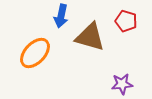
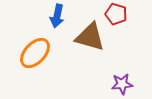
blue arrow: moved 4 px left
red pentagon: moved 10 px left, 7 px up
